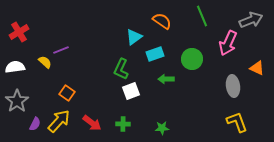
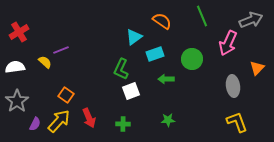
orange triangle: rotated 49 degrees clockwise
orange square: moved 1 px left, 2 px down
red arrow: moved 3 px left, 5 px up; rotated 30 degrees clockwise
green star: moved 6 px right, 8 px up
